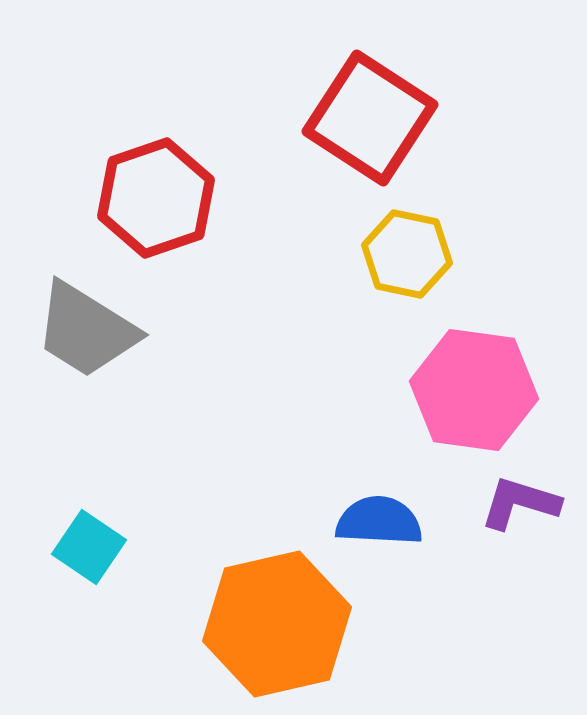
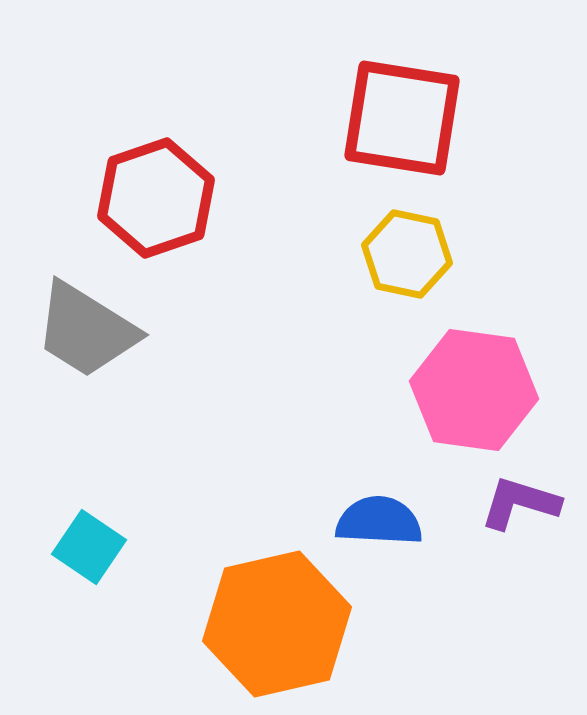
red square: moved 32 px right; rotated 24 degrees counterclockwise
